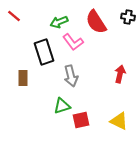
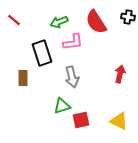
red line: moved 4 px down
pink L-shape: rotated 60 degrees counterclockwise
black rectangle: moved 2 px left, 1 px down
gray arrow: moved 1 px right, 1 px down
